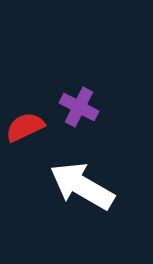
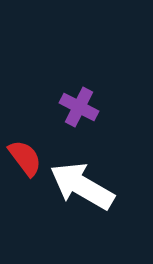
red semicircle: moved 31 px down; rotated 78 degrees clockwise
